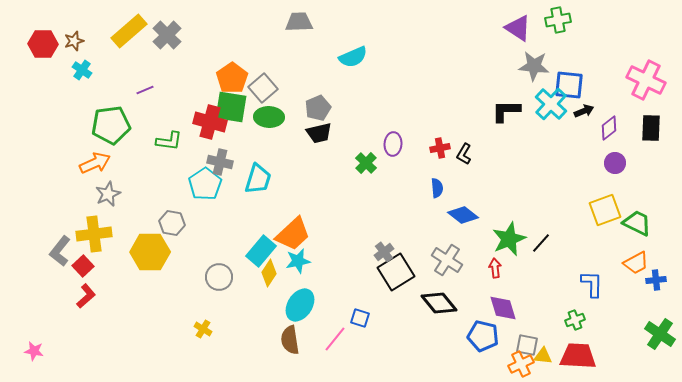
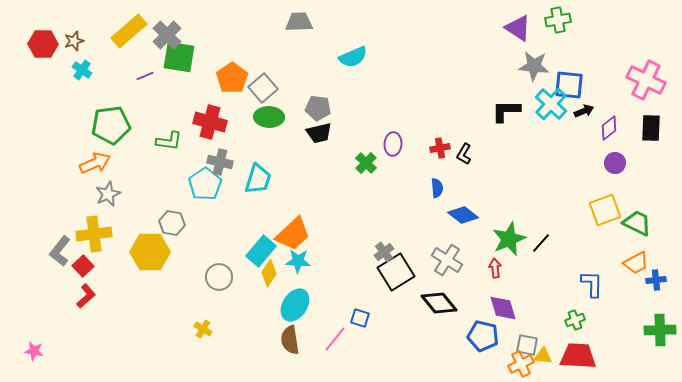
purple line at (145, 90): moved 14 px up
green square at (231, 107): moved 52 px left, 50 px up
gray pentagon at (318, 108): rotated 30 degrees clockwise
cyan star at (298, 261): rotated 15 degrees clockwise
cyan ellipse at (300, 305): moved 5 px left
green cross at (660, 334): moved 4 px up; rotated 36 degrees counterclockwise
